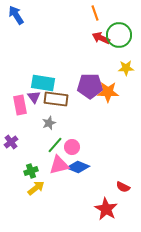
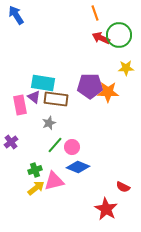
purple triangle: rotated 16 degrees counterclockwise
pink triangle: moved 5 px left, 16 px down
green cross: moved 4 px right, 1 px up
